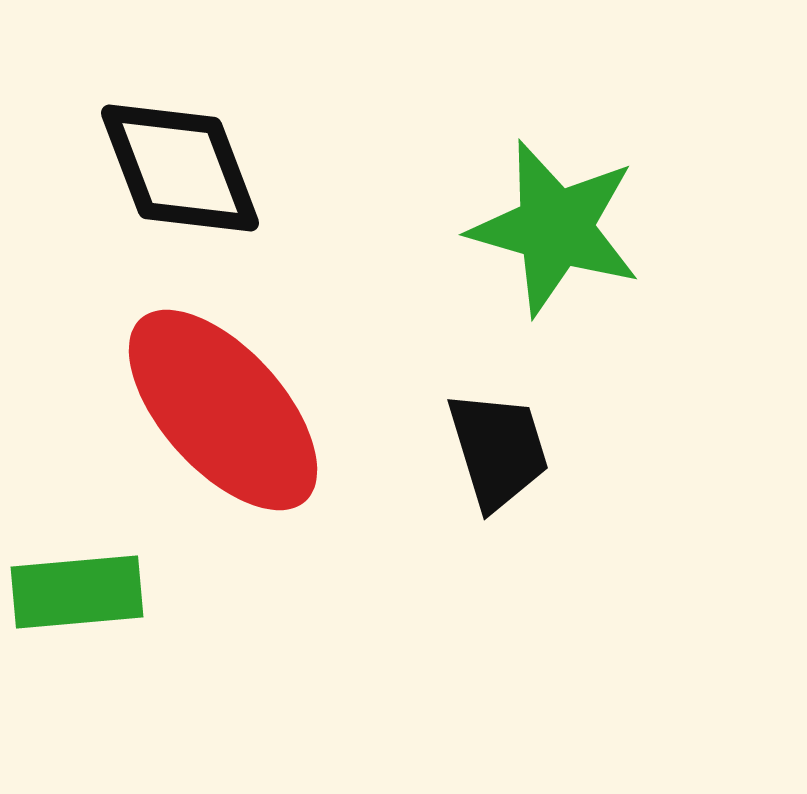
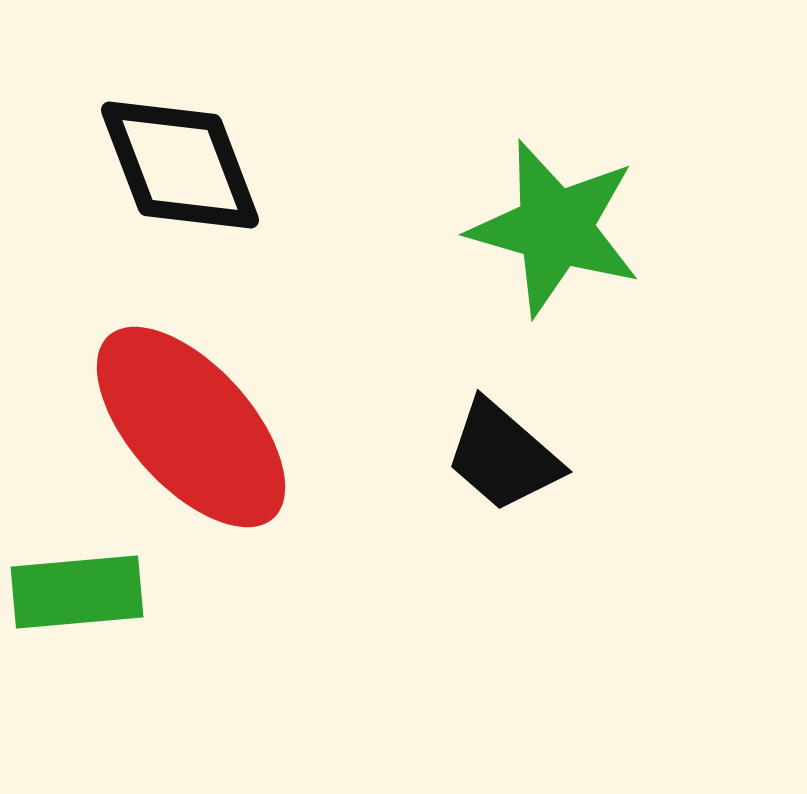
black diamond: moved 3 px up
red ellipse: moved 32 px left, 17 px down
black trapezoid: moved 5 px right, 6 px down; rotated 148 degrees clockwise
